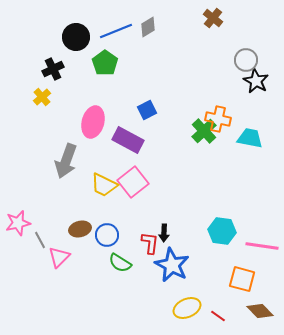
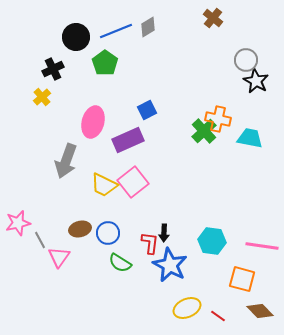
purple rectangle: rotated 52 degrees counterclockwise
cyan hexagon: moved 10 px left, 10 px down
blue circle: moved 1 px right, 2 px up
pink triangle: rotated 10 degrees counterclockwise
blue star: moved 2 px left
